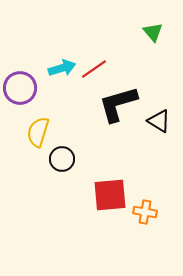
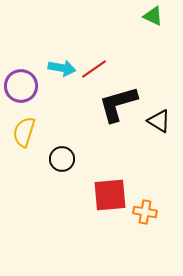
green triangle: moved 16 px up; rotated 25 degrees counterclockwise
cyan arrow: rotated 28 degrees clockwise
purple circle: moved 1 px right, 2 px up
yellow semicircle: moved 14 px left
